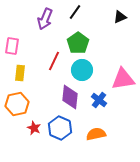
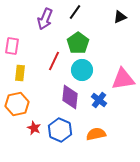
blue hexagon: moved 2 px down
